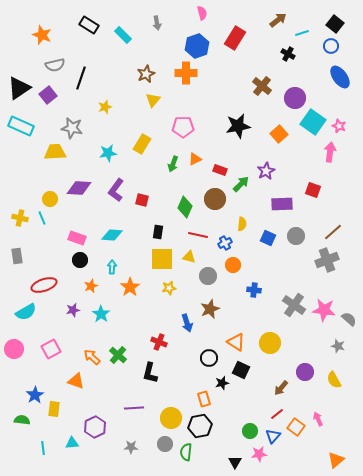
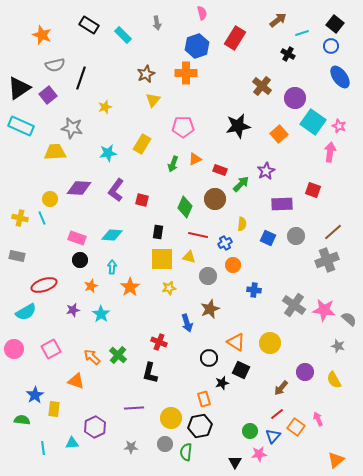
gray rectangle at (17, 256): rotated 70 degrees counterclockwise
